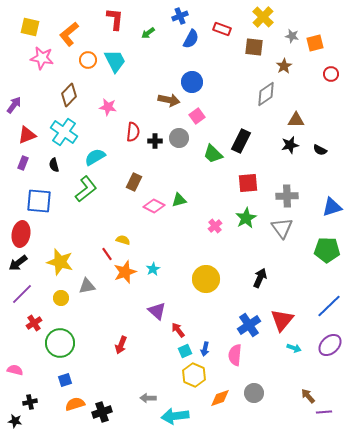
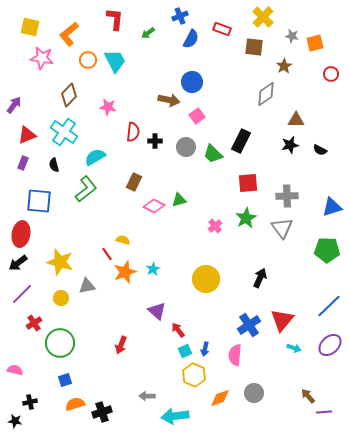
gray circle at (179, 138): moved 7 px right, 9 px down
gray arrow at (148, 398): moved 1 px left, 2 px up
